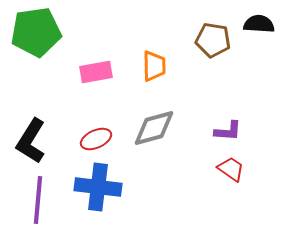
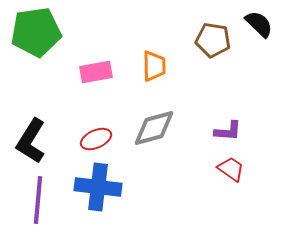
black semicircle: rotated 40 degrees clockwise
